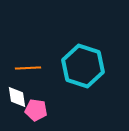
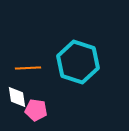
cyan hexagon: moved 5 px left, 4 px up
